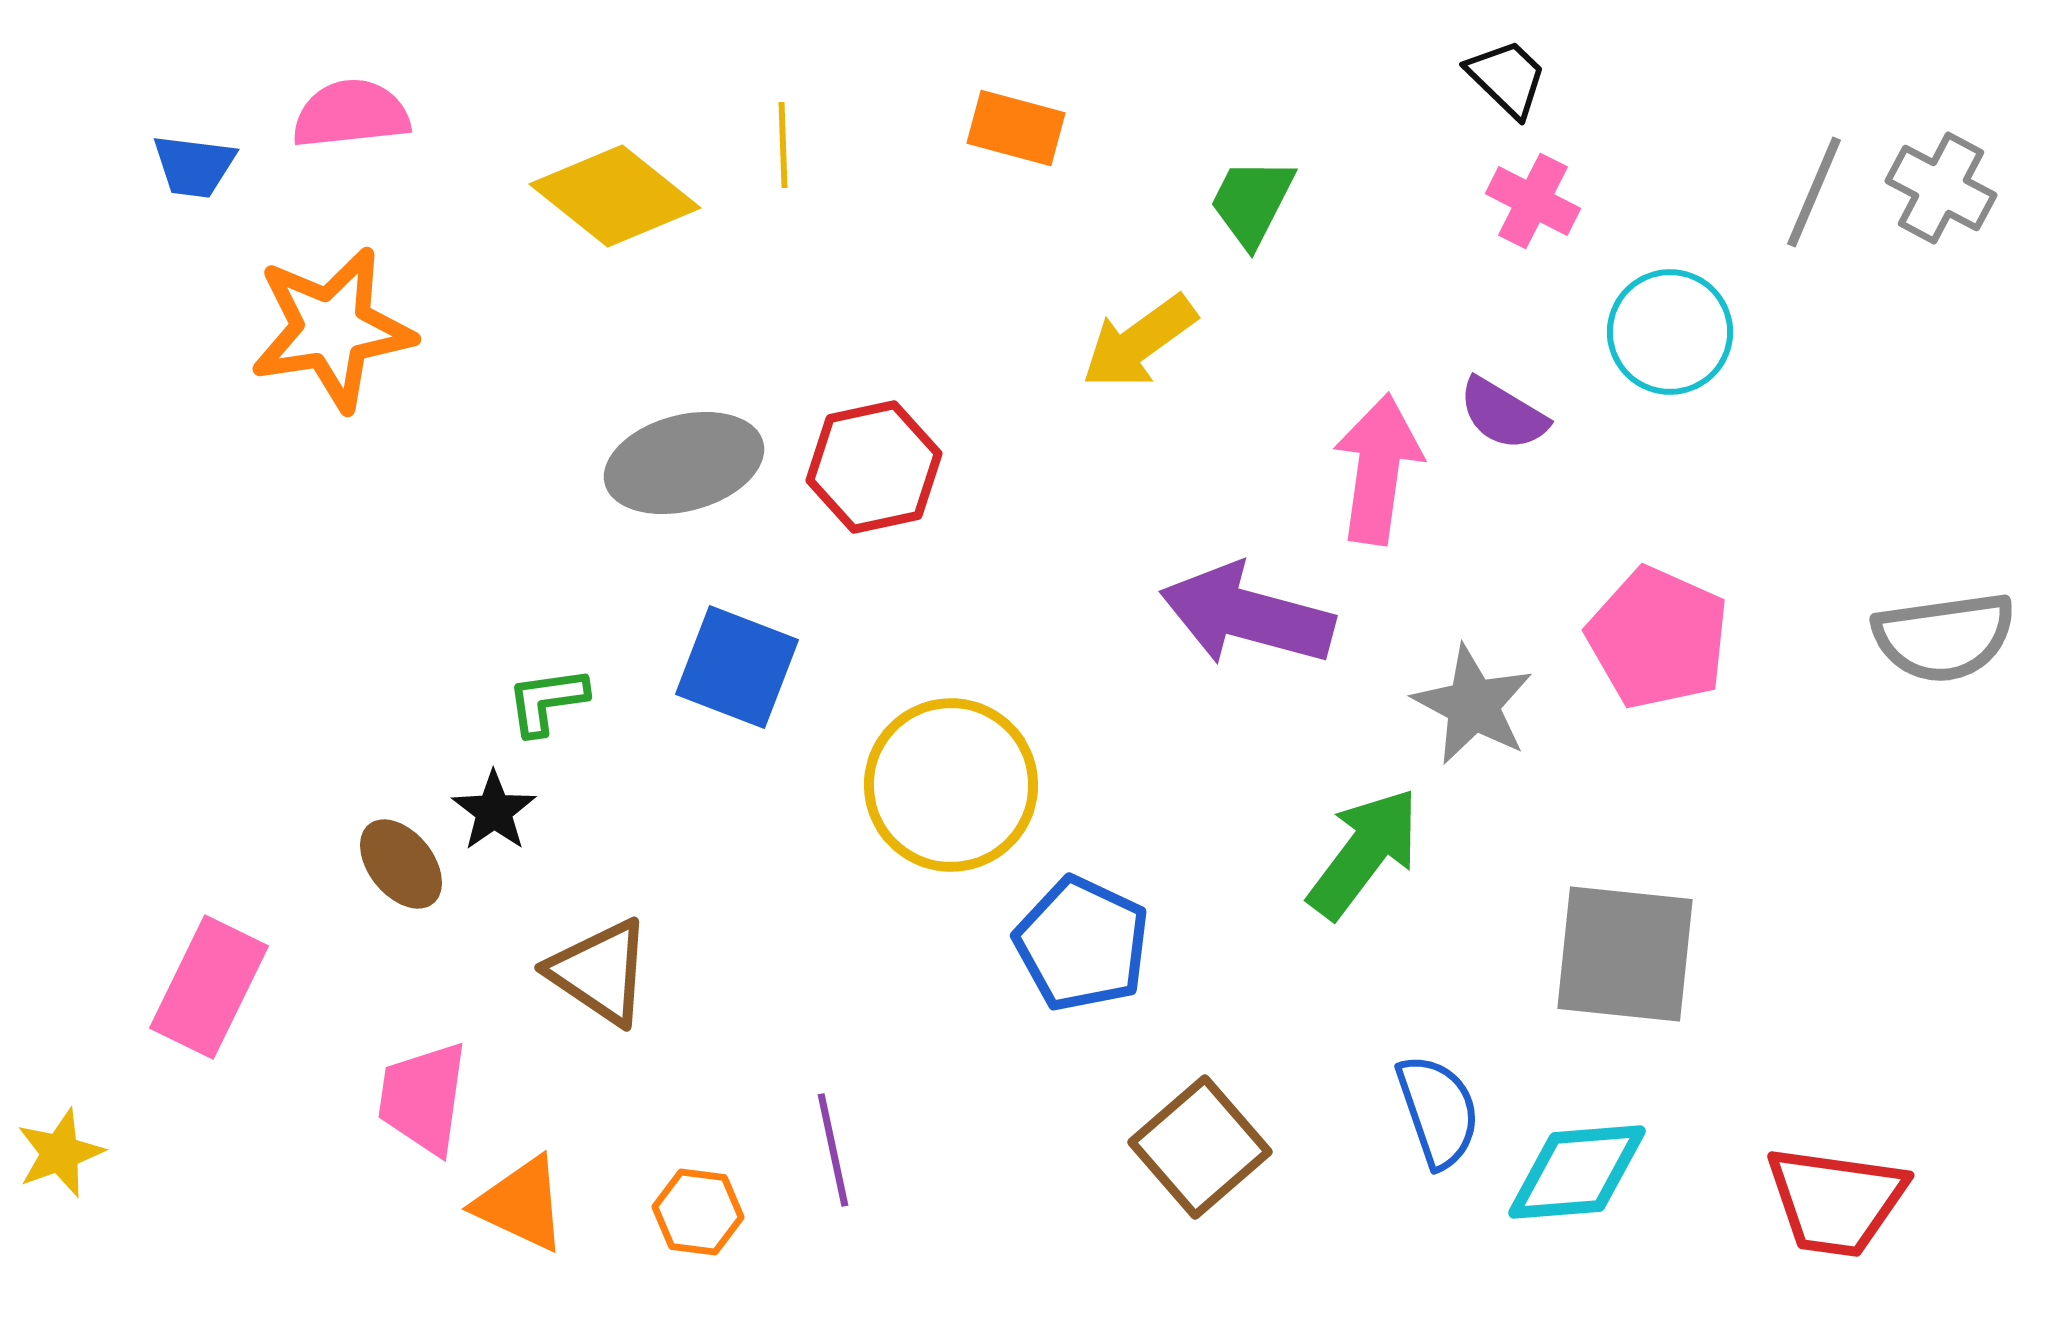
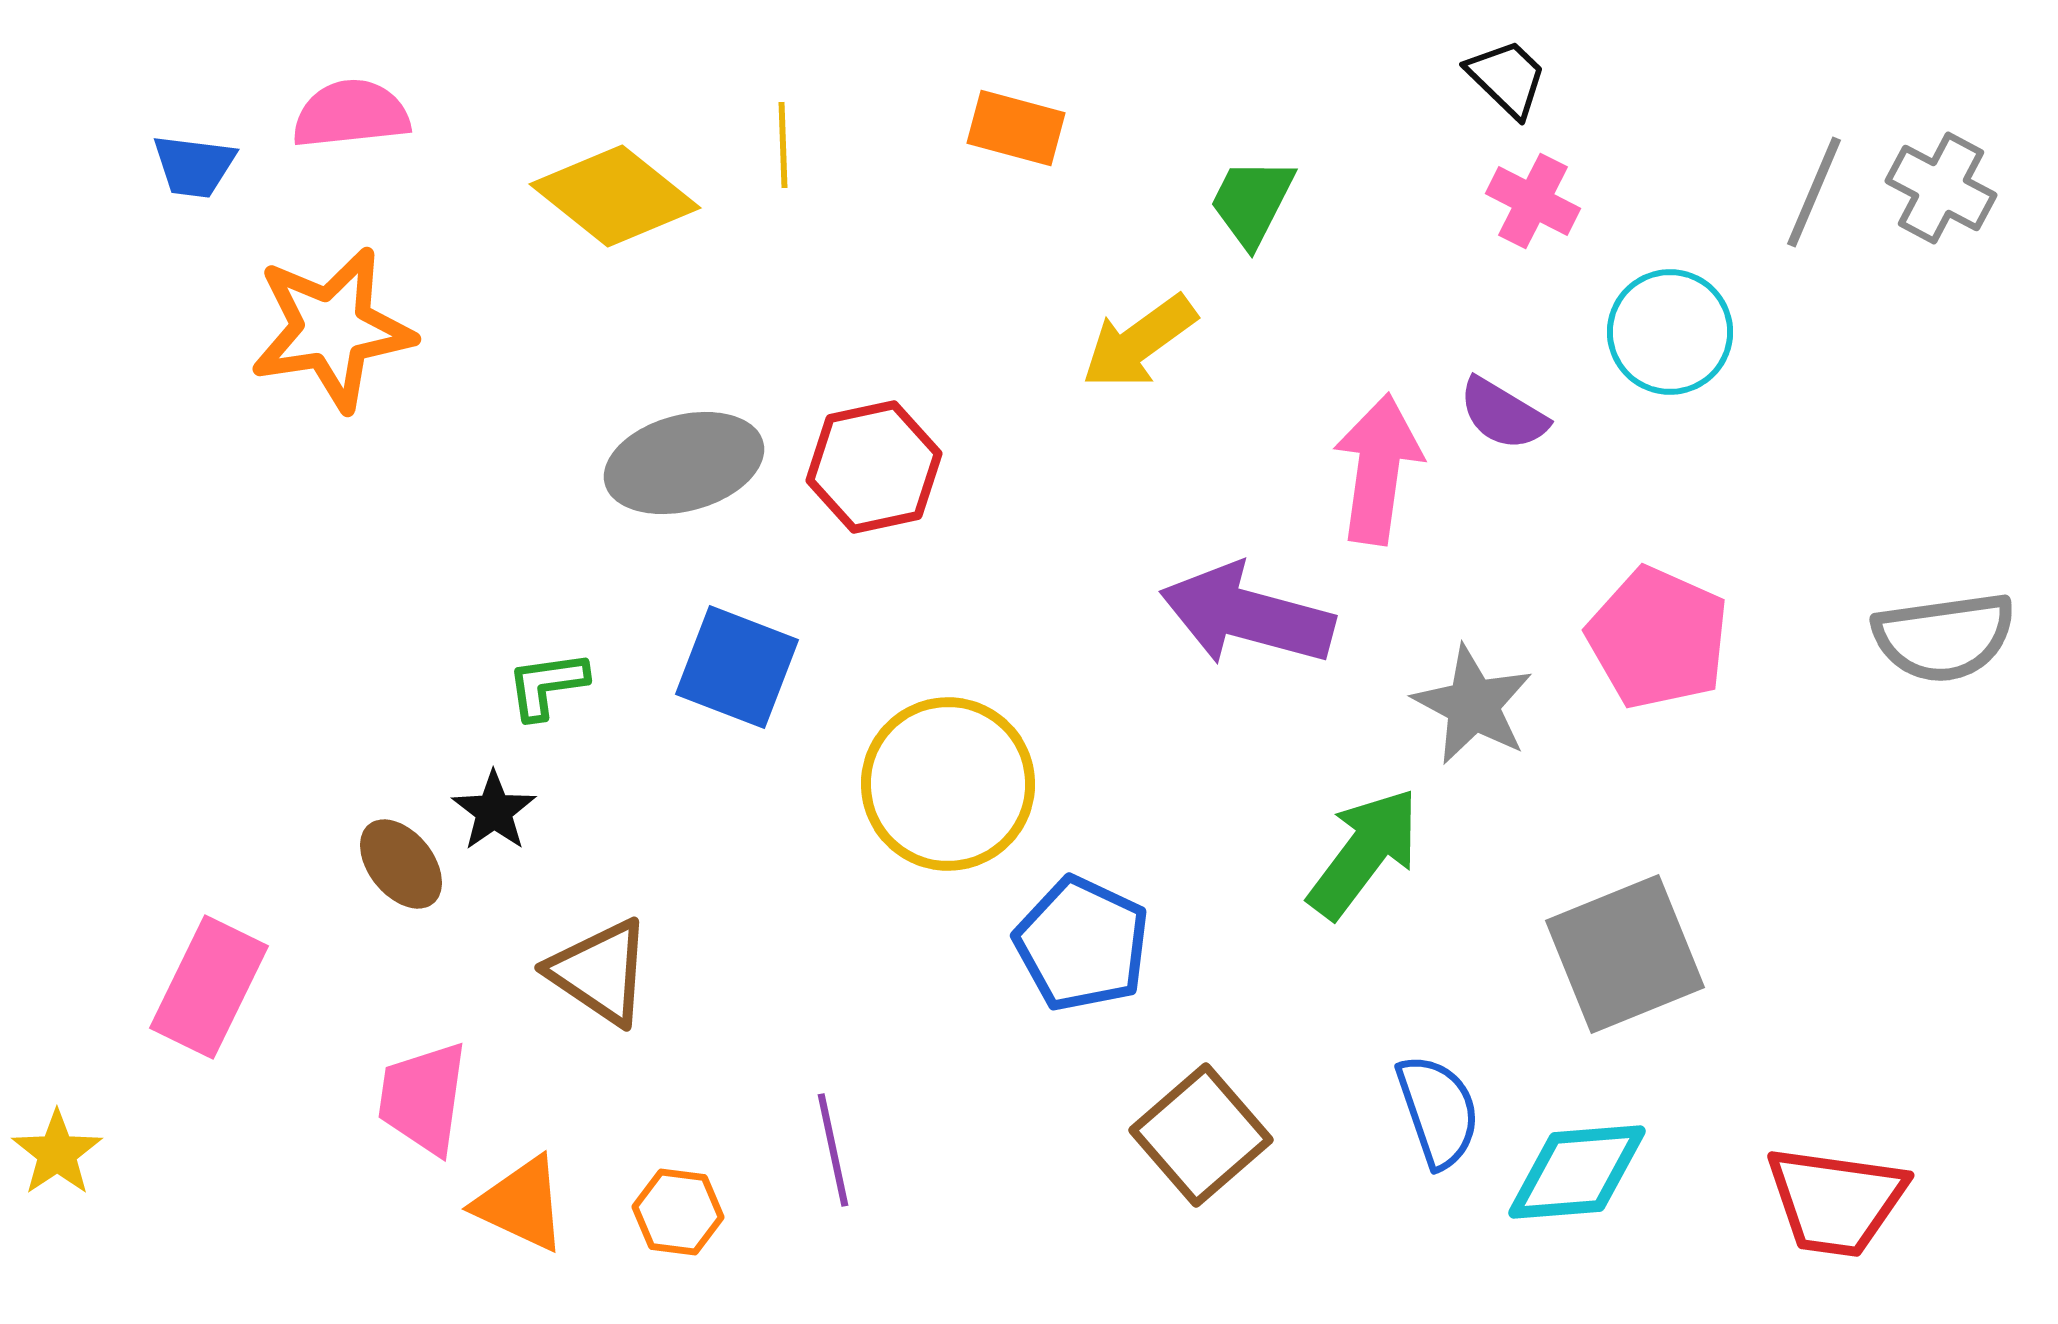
green L-shape: moved 16 px up
yellow circle: moved 3 px left, 1 px up
gray square: rotated 28 degrees counterclockwise
brown square: moved 1 px right, 12 px up
yellow star: moved 3 px left; rotated 14 degrees counterclockwise
orange hexagon: moved 20 px left
